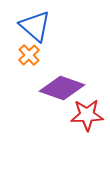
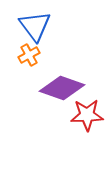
blue triangle: rotated 12 degrees clockwise
orange cross: rotated 15 degrees clockwise
